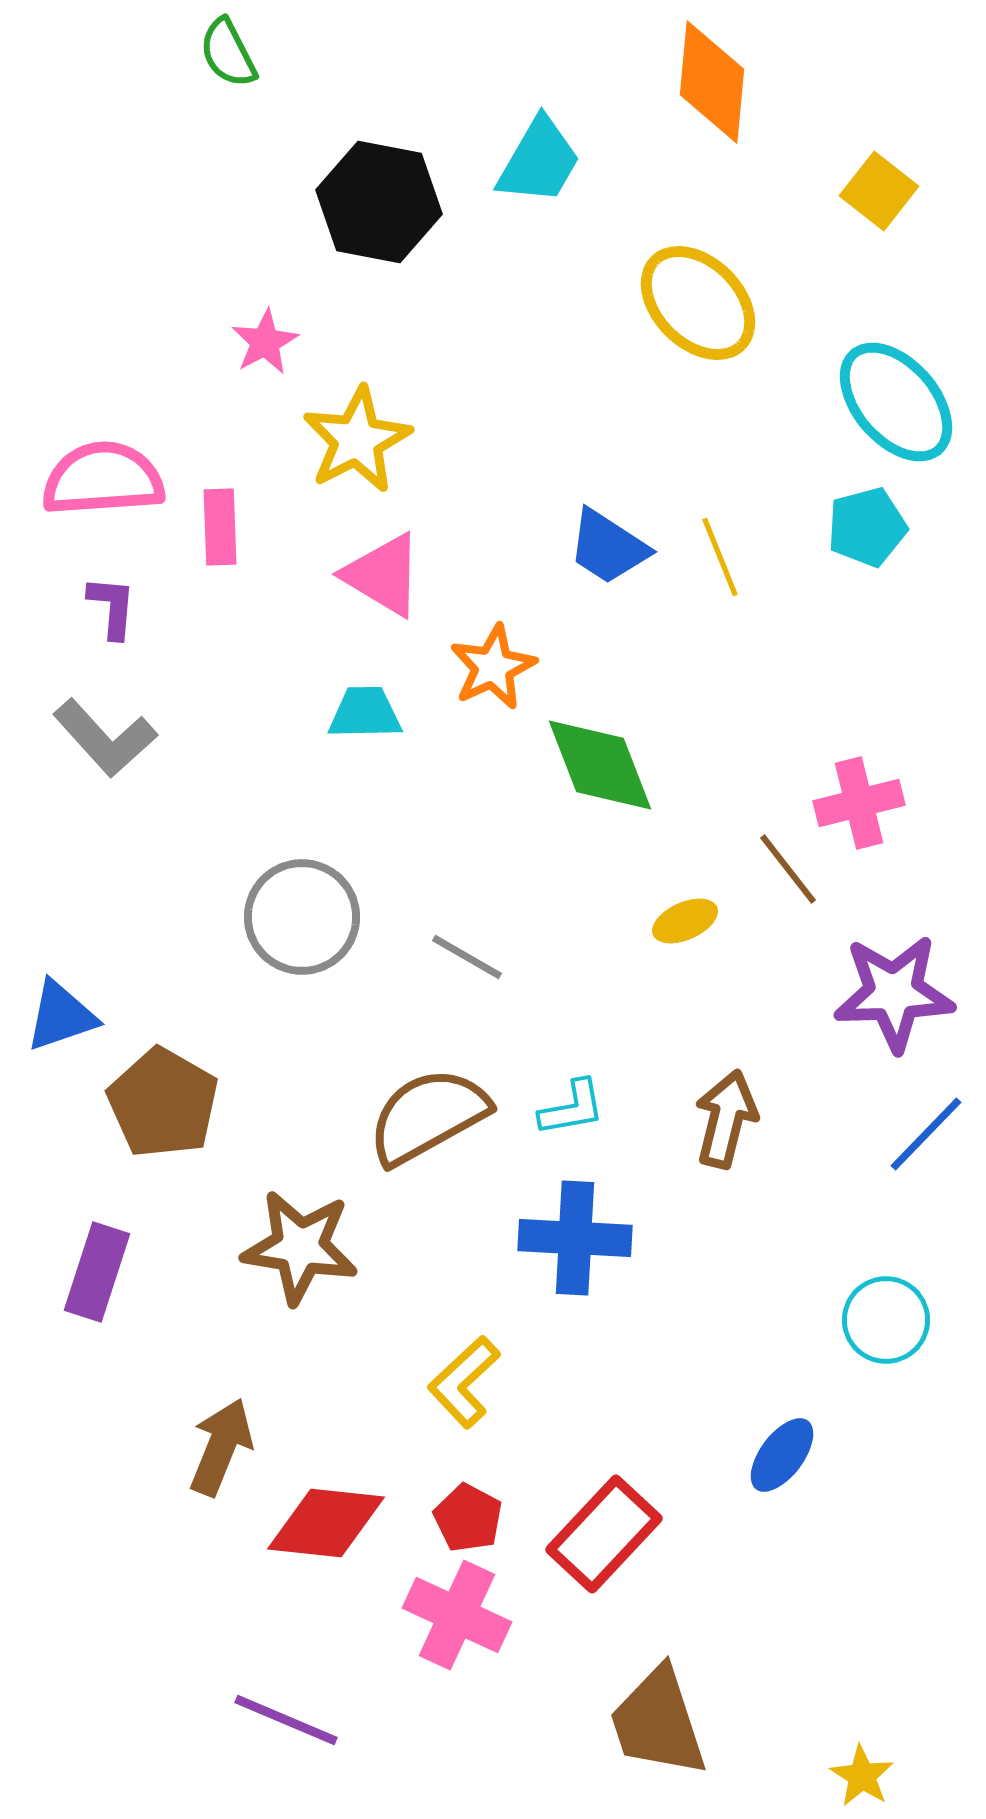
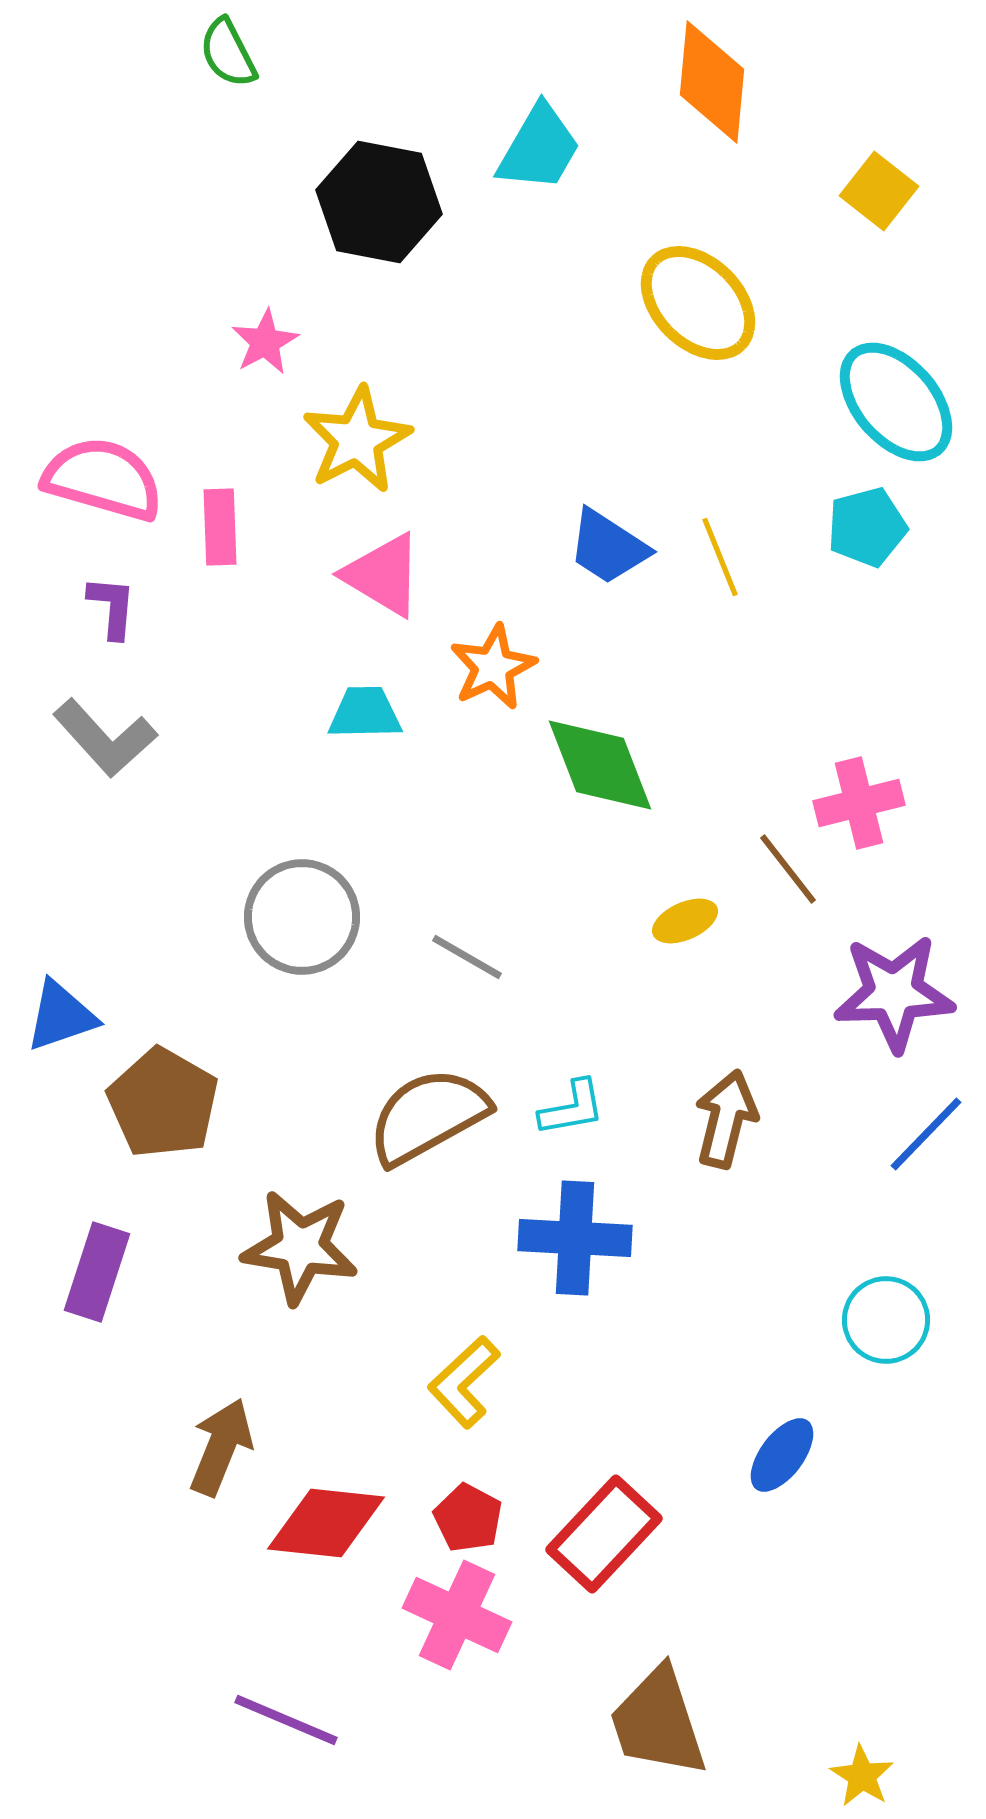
cyan trapezoid at (539, 161): moved 13 px up
pink semicircle at (103, 479): rotated 20 degrees clockwise
